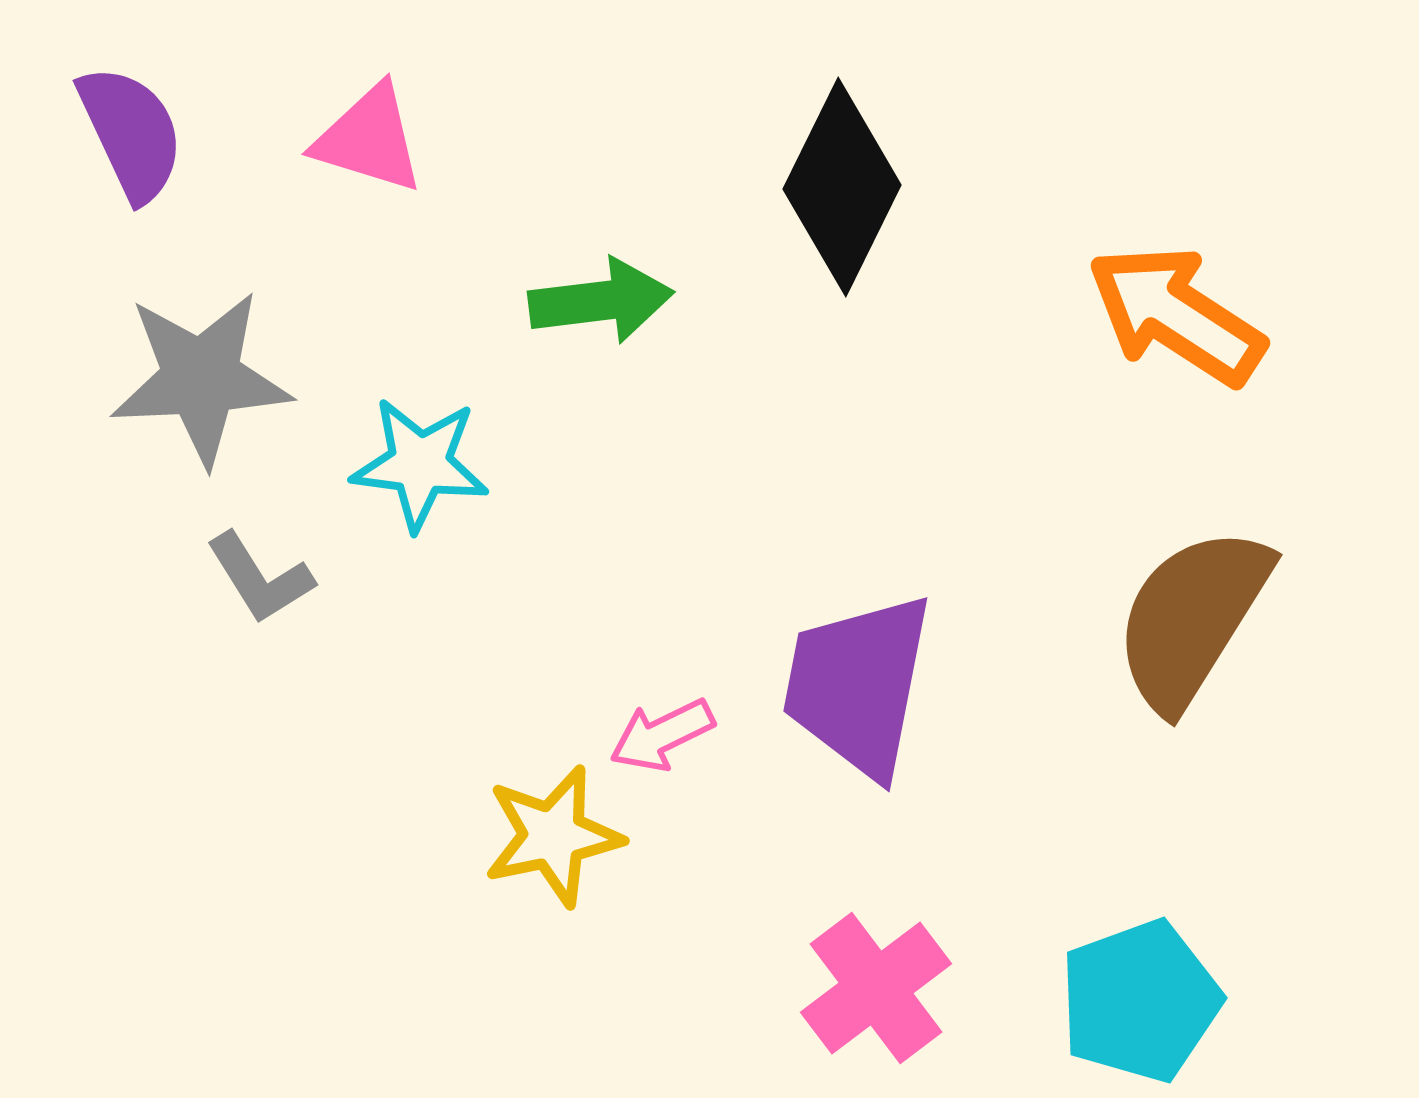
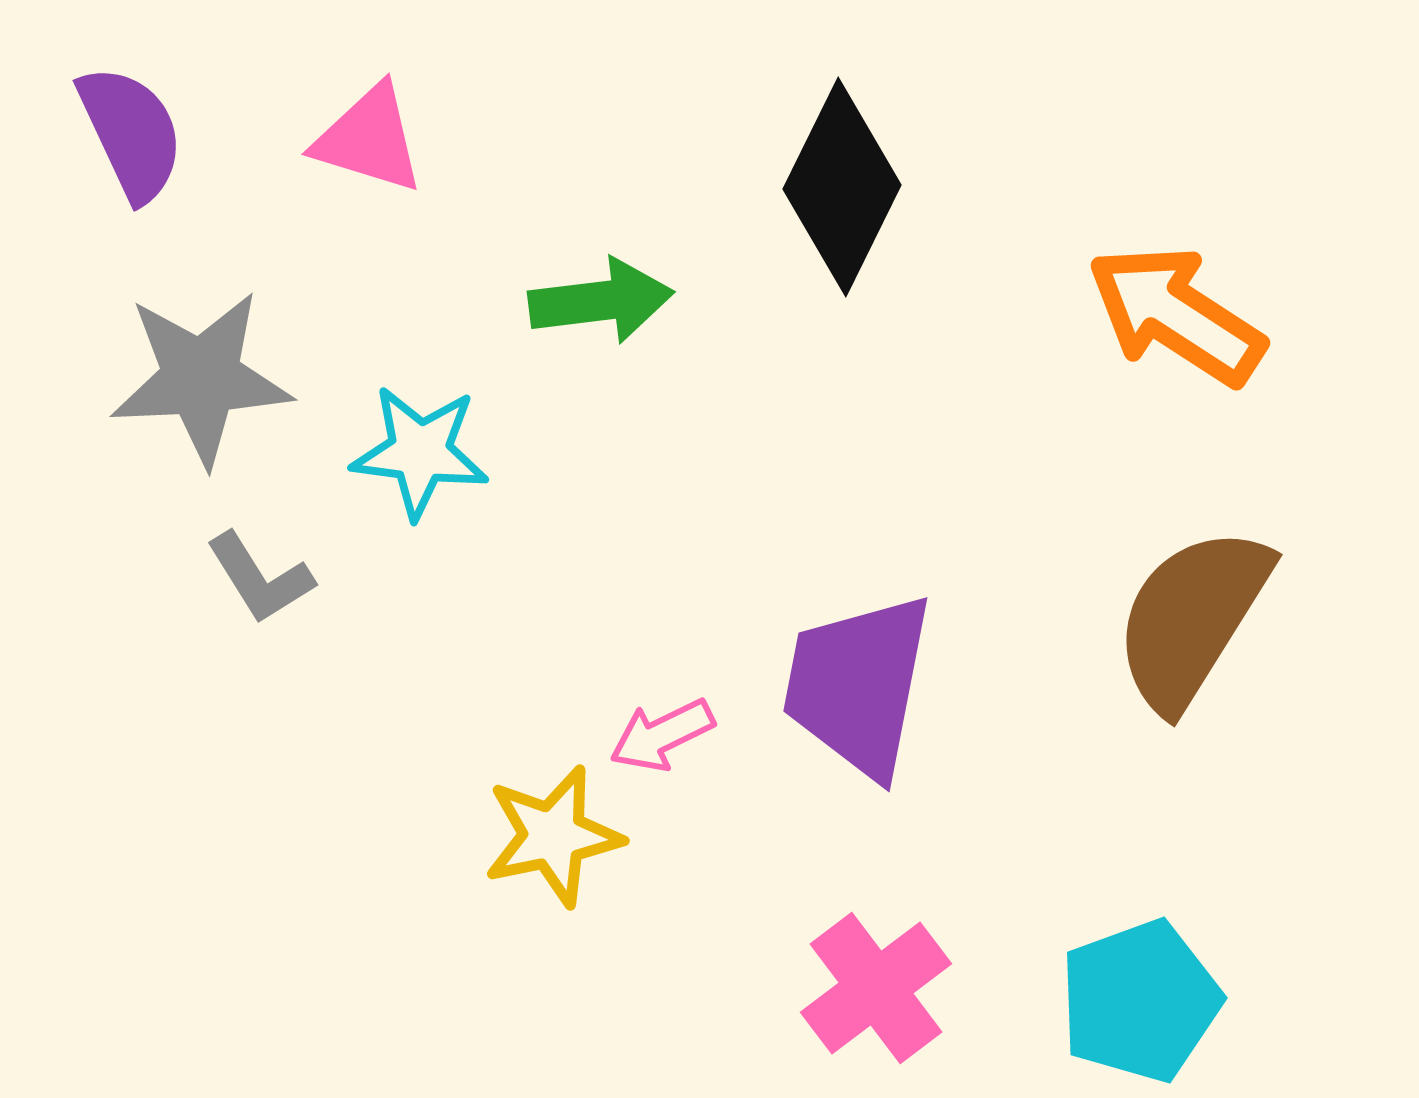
cyan star: moved 12 px up
